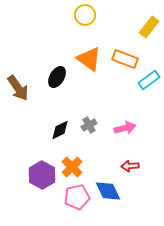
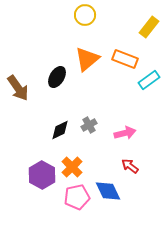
orange triangle: moved 2 px left; rotated 44 degrees clockwise
pink arrow: moved 5 px down
red arrow: rotated 42 degrees clockwise
